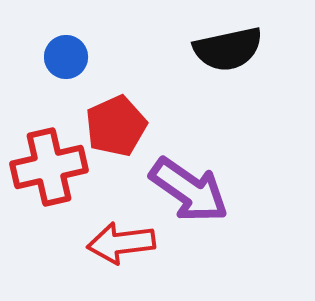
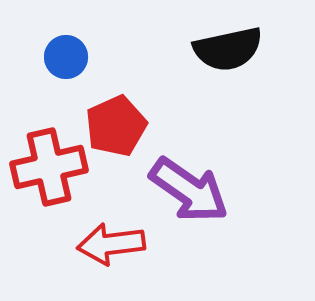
red arrow: moved 10 px left, 1 px down
